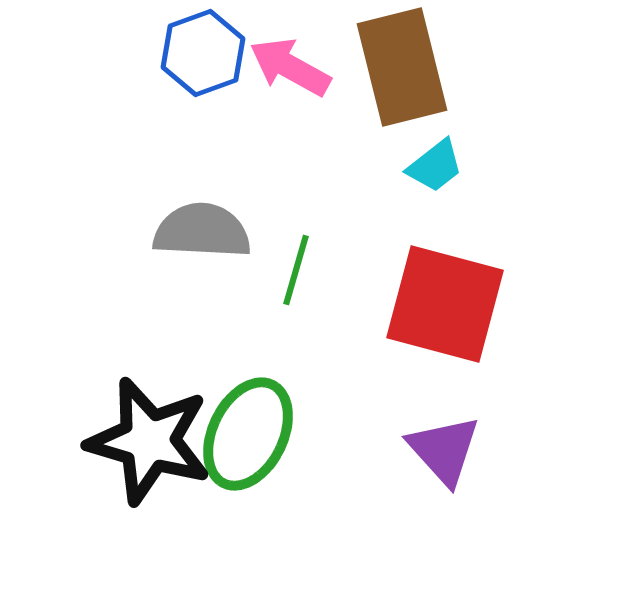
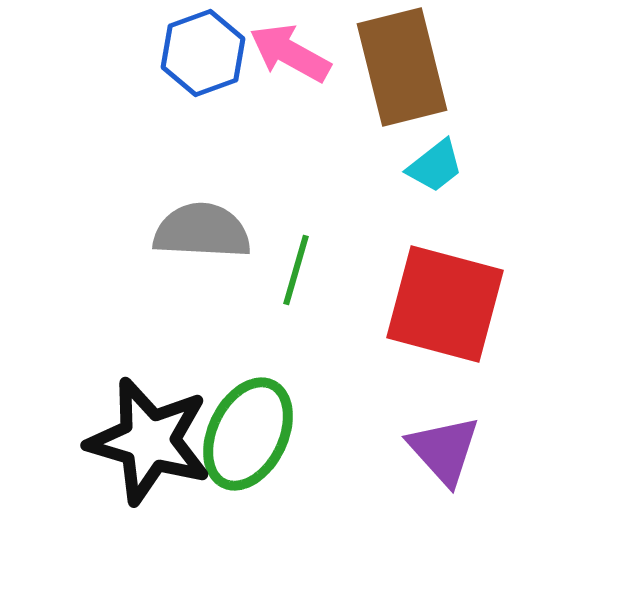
pink arrow: moved 14 px up
